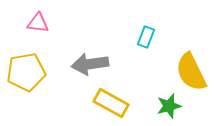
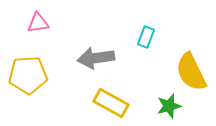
pink triangle: rotated 15 degrees counterclockwise
gray arrow: moved 6 px right, 6 px up
yellow pentagon: moved 2 px right, 3 px down; rotated 6 degrees clockwise
